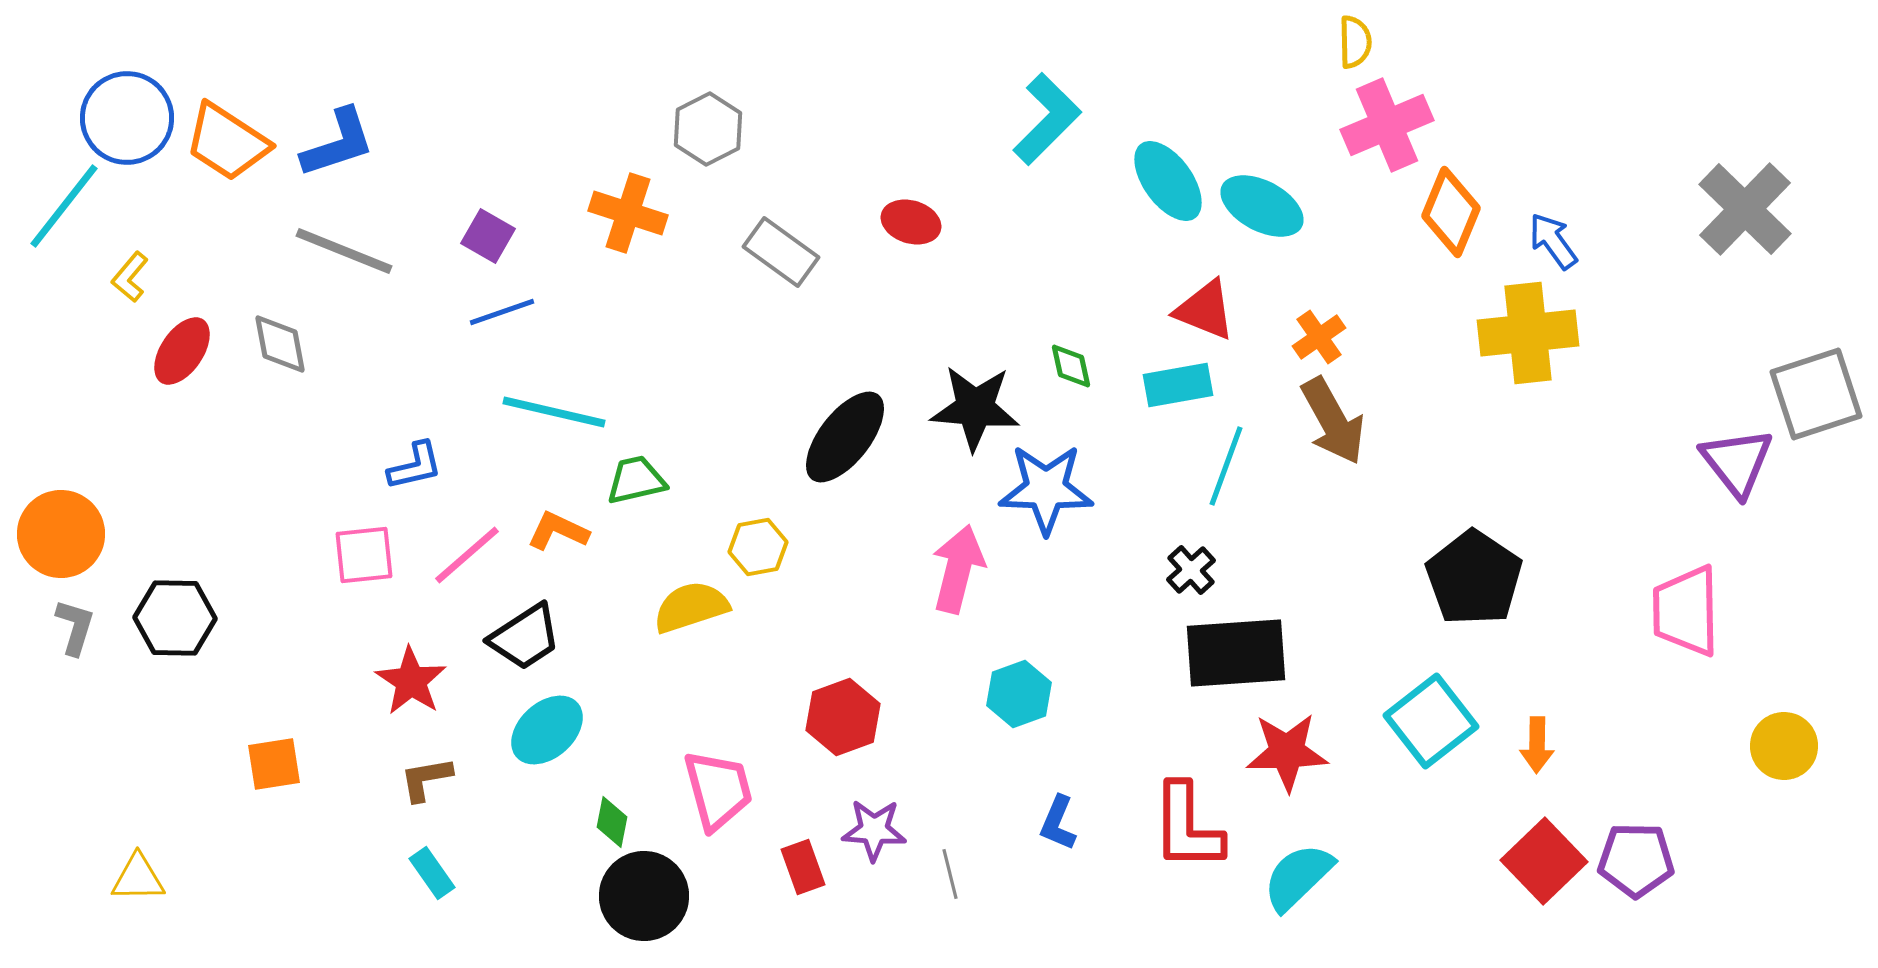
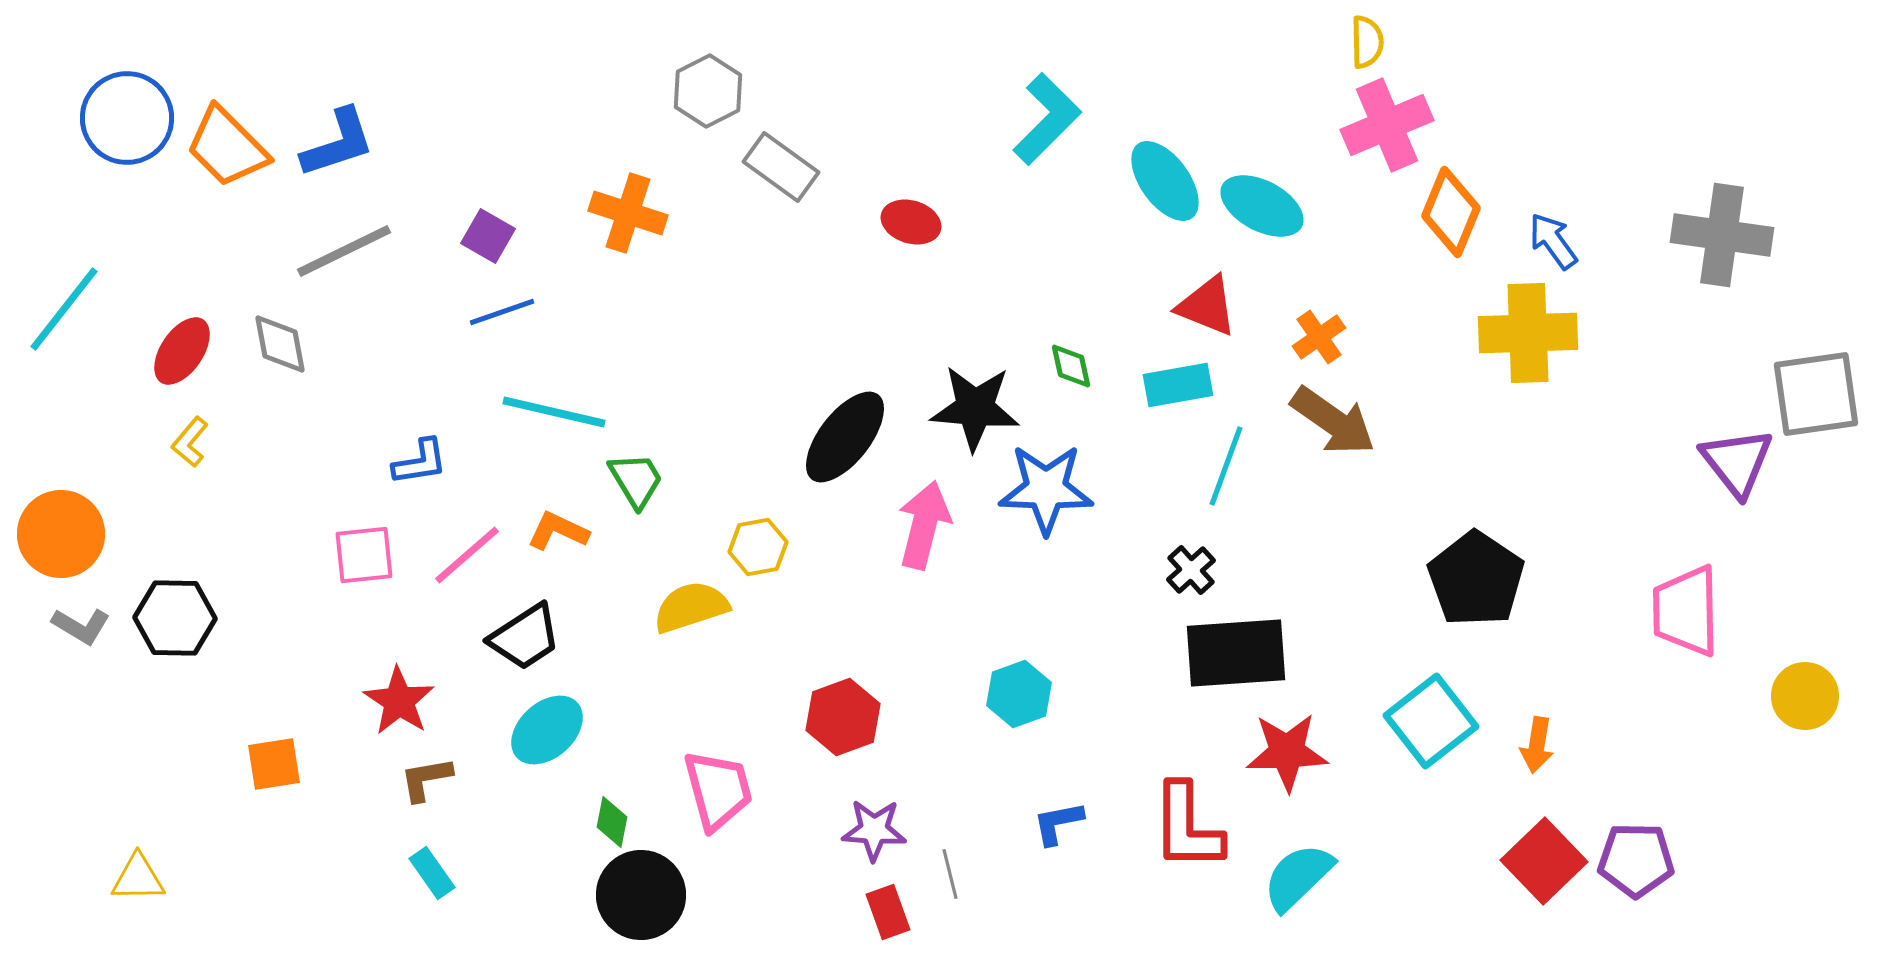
yellow semicircle at (1355, 42): moved 12 px right
gray hexagon at (708, 129): moved 38 px up
orange trapezoid at (227, 142): moved 5 px down; rotated 12 degrees clockwise
cyan ellipse at (1168, 181): moved 3 px left
cyan line at (64, 206): moved 103 px down
gray cross at (1745, 209): moved 23 px left, 26 px down; rotated 36 degrees counterclockwise
gray line at (344, 251): rotated 48 degrees counterclockwise
gray rectangle at (781, 252): moved 85 px up
yellow L-shape at (130, 277): moved 60 px right, 165 px down
red triangle at (1205, 310): moved 2 px right, 4 px up
yellow cross at (1528, 333): rotated 4 degrees clockwise
gray square at (1816, 394): rotated 10 degrees clockwise
brown arrow at (1333, 421): rotated 26 degrees counterclockwise
blue L-shape at (415, 466): moved 5 px right, 4 px up; rotated 4 degrees clockwise
green trapezoid at (636, 480): rotated 72 degrees clockwise
pink arrow at (958, 569): moved 34 px left, 44 px up
black pentagon at (1474, 578): moved 2 px right, 1 px down
gray L-shape at (75, 627): moved 6 px right, 1 px up; rotated 104 degrees clockwise
red star at (411, 681): moved 12 px left, 20 px down
orange arrow at (1537, 745): rotated 8 degrees clockwise
yellow circle at (1784, 746): moved 21 px right, 50 px up
blue L-shape at (1058, 823): rotated 56 degrees clockwise
red rectangle at (803, 867): moved 85 px right, 45 px down
black circle at (644, 896): moved 3 px left, 1 px up
